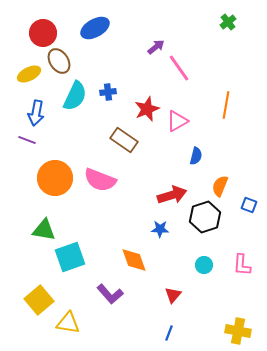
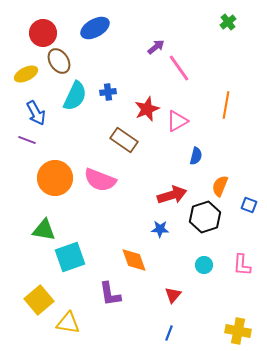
yellow ellipse: moved 3 px left
blue arrow: rotated 40 degrees counterclockwise
purple L-shape: rotated 32 degrees clockwise
